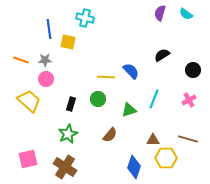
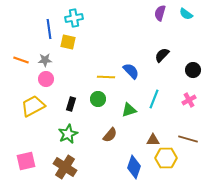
cyan cross: moved 11 px left; rotated 24 degrees counterclockwise
black semicircle: rotated 14 degrees counterclockwise
yellow trapezoid: moved 4 px right, 5 px down; rotated 70 degrees counterclockwise
pink square: moved 2 px left, 2 px down
